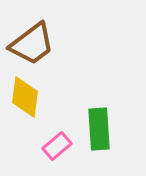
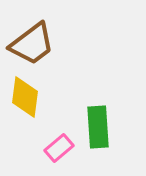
green rectangle: moved 1 px left, 2 px up
pink rectangle: moved 2 px right, 2 px down
